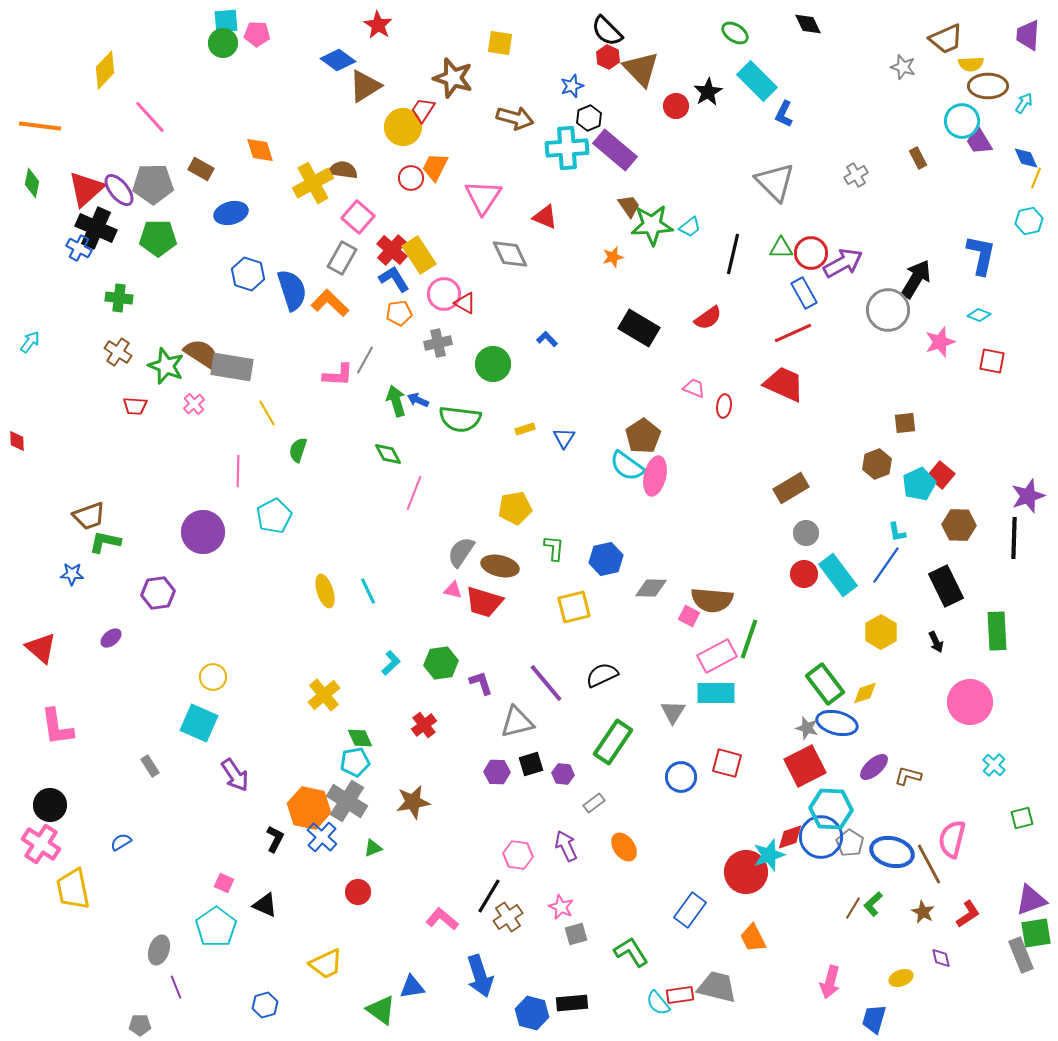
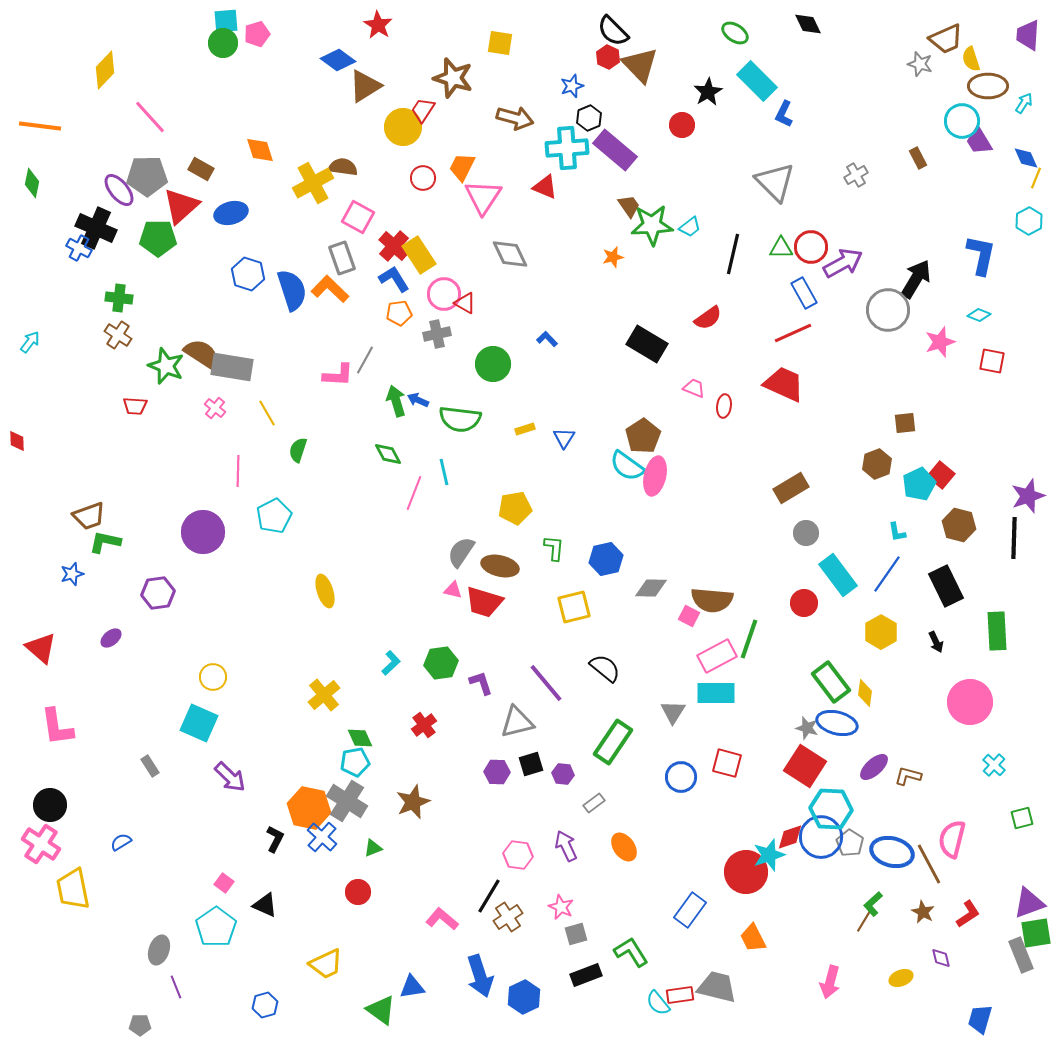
black semicircle at (607, 31): moved 6 px right
pink pentagon at (257, 34): rotated 20 degrees counterclockwise
yellow semicircle at (971, 64): moved 5 px up; rotated 75 degrees clockwise
gray star at (903, 67): moved 17 px right, 3 px up
brown triangle at (641, 69): moved 1 px left, 4 px up
red circle at (676, 106): moved 6 px right, 19 px down
orange trapezoid at (435, 167): moved 27 px right
brown semicircle at (343, 170): moved 3 px up
red circle at (411, 178): moved 12 px right
gray pentagon at (153, 184): moved 6 px left, 8 px up
red triangle at (86, 189): moved 95 px right, 17 px down
pink square at (358, 217): rotated 12 degrees counterclockwise
red triangle at (545, 217): moved 30 px up
cyan hexagon at (1029, 221): rotated 16 degrees counterclockwise
red cross at (392, 250): moved 2 px right, 4 px up
red circle at (811, 253): moved 6 px up
gray rectangle at (342, 258): rotated 48 degrees counterclockwise
orange L-shape at (330, 303): moved 14 px up
black rectangle at (639, 328): moved 8 px right, 16 px down
gray cross at (438, 343): moved 1 px left, 9 px up
brown cross at (118, 352): moved 17 px up
pink cross at (194, 404): moved 21 px right, 4 px down; rotated 10 degrees counterclockwise
brown hexagon at (959, 525): rotated 12 degrees clockwise
blue line at (886, 565): moved 1 px right, 9 px down
blue star at (72, 574): rotated 20 degrees counterclockwise
red circle at (804, 574): moved 29 px down
cyan line at (368, 591): moved 76 px right, 119 px up; rotated 12 degrees clockwise
black semicircle at (602, 675): moved 3 px right, 7 px up; rotated 64 degrees clockwise
green rectangle at (825, 684): moved 6 px right, 2 px up
yellow diamond at (865, 693): rotated 64 degrees counterclockwise
red square at (805, 766): rotated 30 degrees counterclockwise
purple arrow at (235, 775): moved 5 px left, 2 px down; rotated 12 degrees counterclockwise
brown star at (413, 802): rotated 12 degrees counterclockwise
pink square at (224, 883): rotated 12 degrees clockwise
purple triangle at (1031, 900): moved 2 px left, 3 px down
brown line at (853, 908): moved 11 px right, 13 px down
black rectangle at (572, 1003): moved 14 px right, 28 px up; rotated 16 degrees counterclockwise
blue hexagon at (532, 1013): moved 8 px left, 16 px up; rotated 20 degrees clockwise
blue trapezoid at (874, 1019): moved 106 px right
